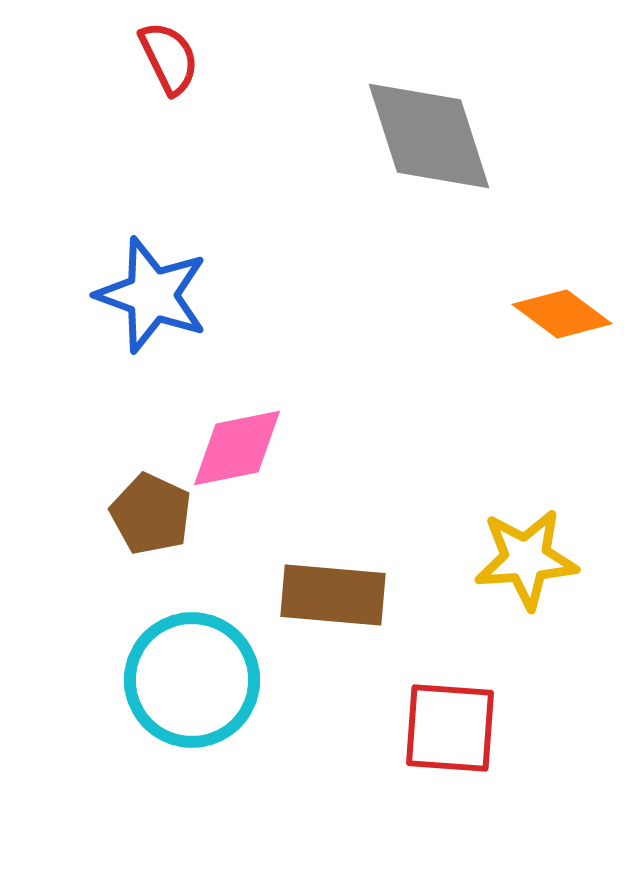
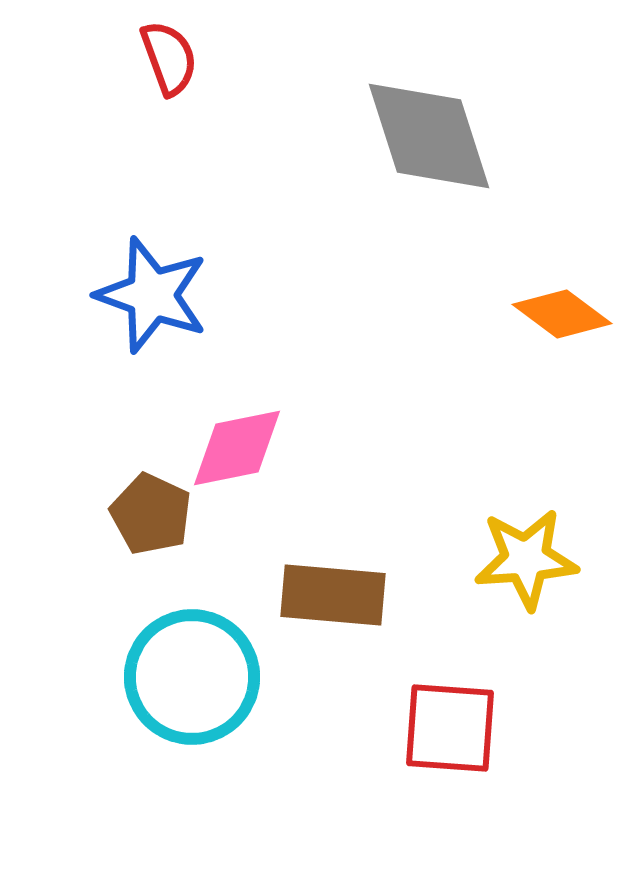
red semicircle: rotated 6 degrees clockwise
cyan circle: moved 3 px up
